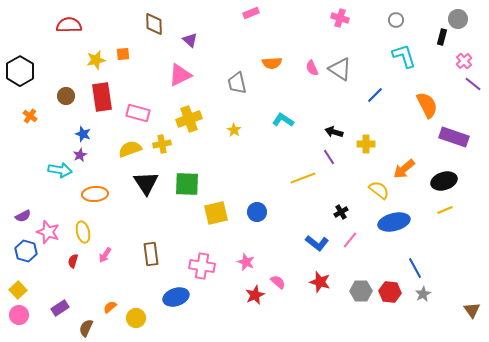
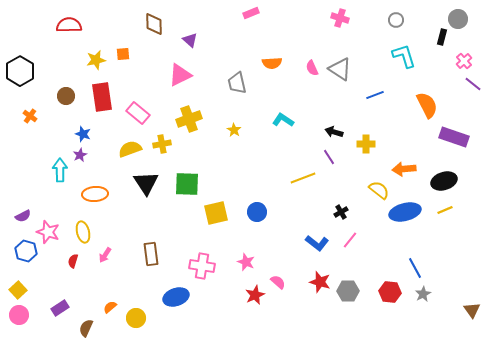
blue line at (375, 95): rotated 24 degrees clockwise
pink rectangle at (138, 113): rotated 25 degrees clockwise
orange arrow at (404, 169): rotated 35 degrees clockwise
cyan arrow at (60, 170): rotated 100 degrees counterclockwise
blue ellipse at (394, 222): moved 11 px right, 10 px up
gray hexagon at (361, 291): moved 13 px left
